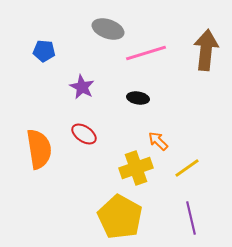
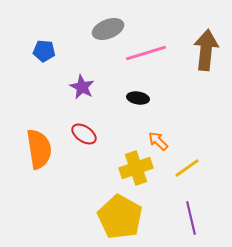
gray ellipse: rotated 40 degrees counterclockwise
